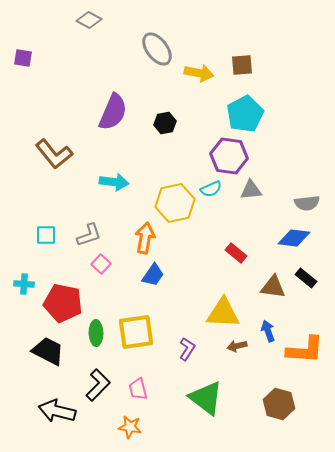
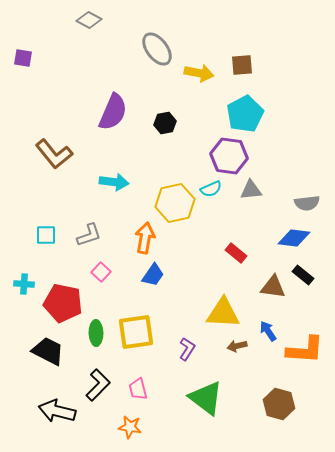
pink square: moved 8 px down
black rectangle: moved 3 px left, 3 px up
blue arrow: rotated 15 degrees counterclockwise
